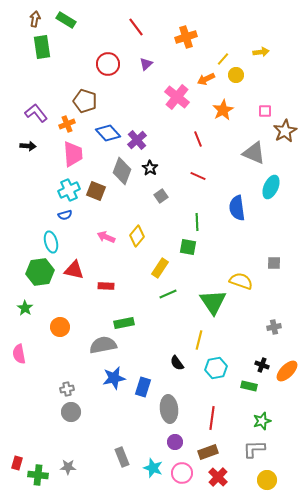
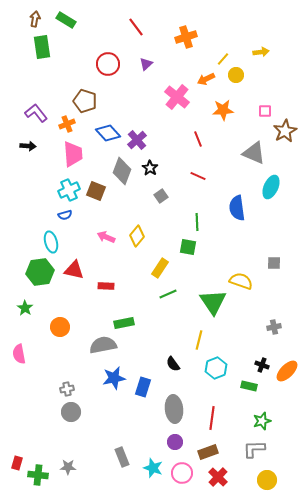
orange star at (223, 110): rotated 25 degrees clockwise
black semicircle at (177, 363): moved 4 px left, 1 px down
cyan hexagon at (216, 368): rotated 10 degrees counterclockwise
gray ellipse at (169, 409): moved 5 px right
